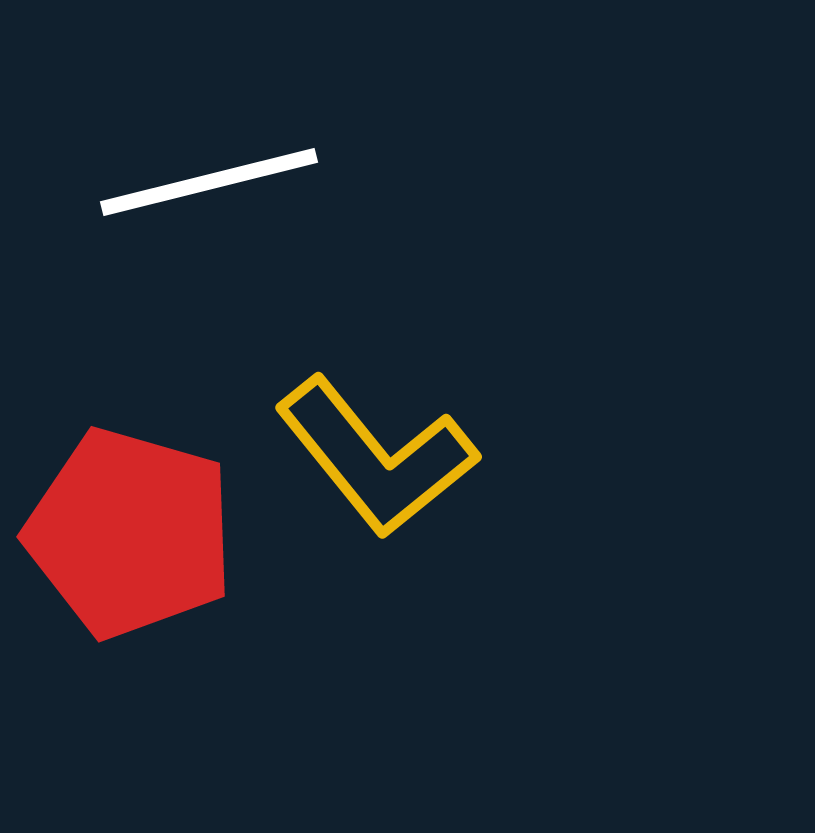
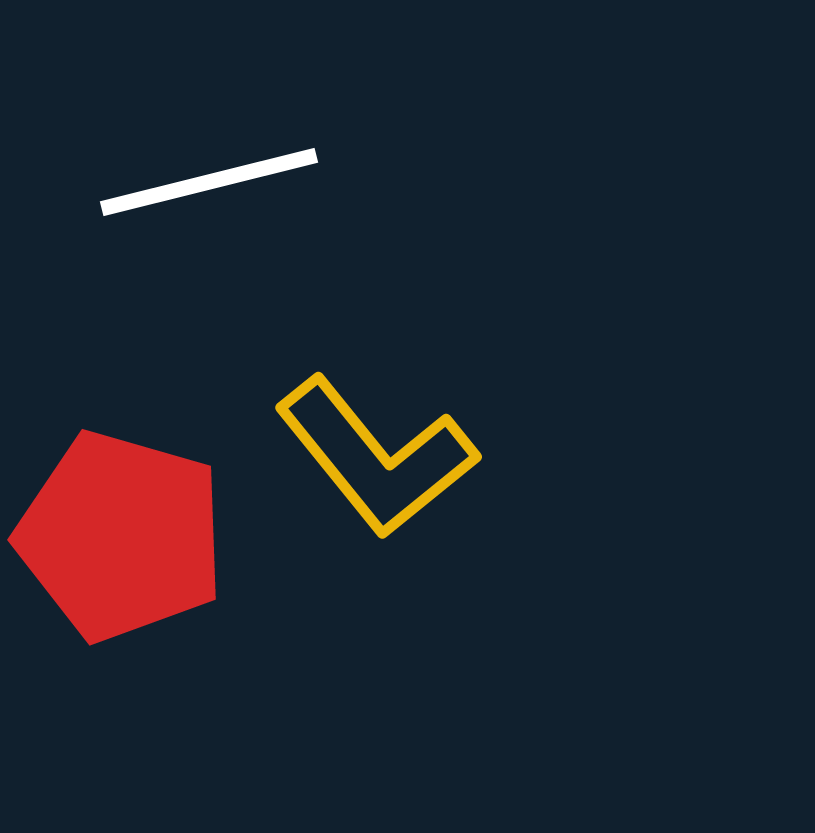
red pentagon: moved 9 px left, 3 px down
